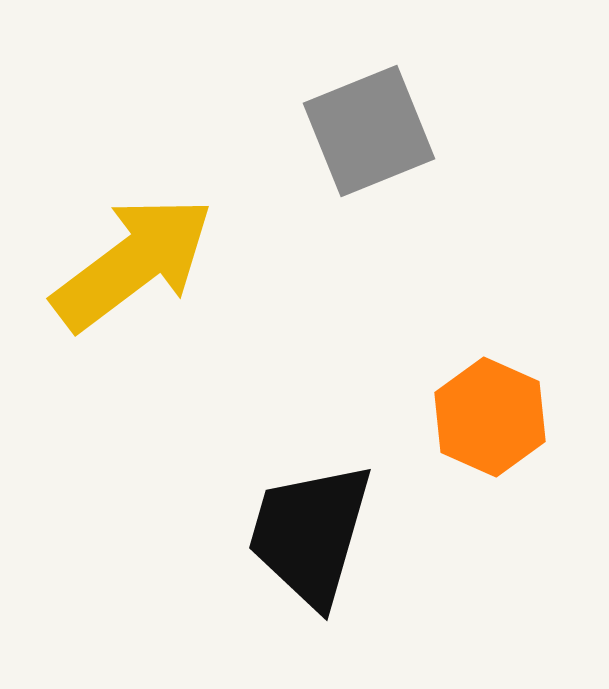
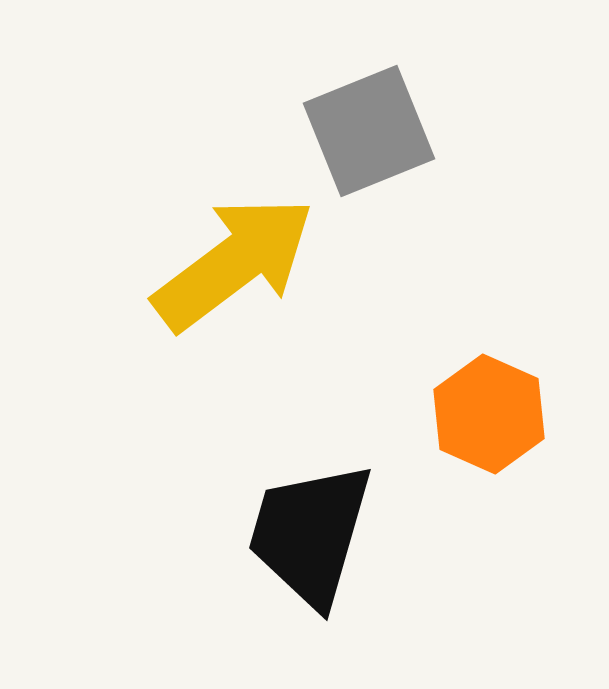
yellow arrow: moved 101 px right
orange hexagon: moved 1 px left, 3 px up
